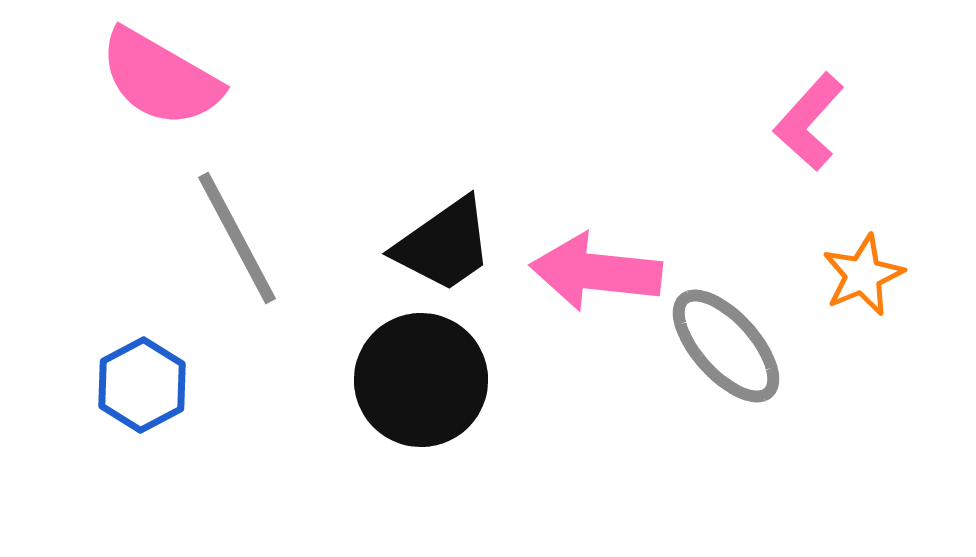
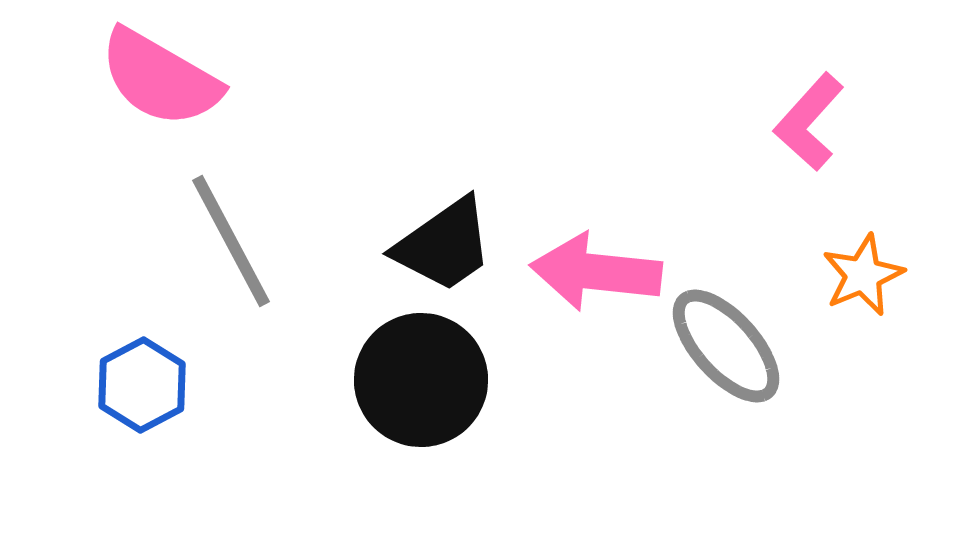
gray line: moved 6 px left, 3 px down
